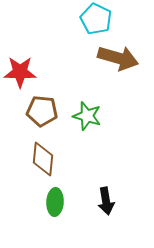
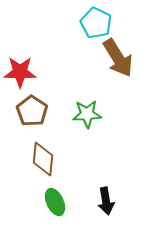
cyan pentagon: moved 4 px down
brown arrow: rotated 42 degrees clockwise
brown pentagon: moved 10 px left; rotated 28 degrees clockwise
green star: moved 2 px up; rotated 20 degrees counterclockwise
green ellipse: rotated 28 degrees counterclockwise
